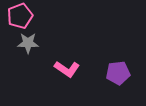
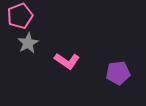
gray star: rotated 30 degrees counterclockwise
pink L-shape: moved 8 px up
